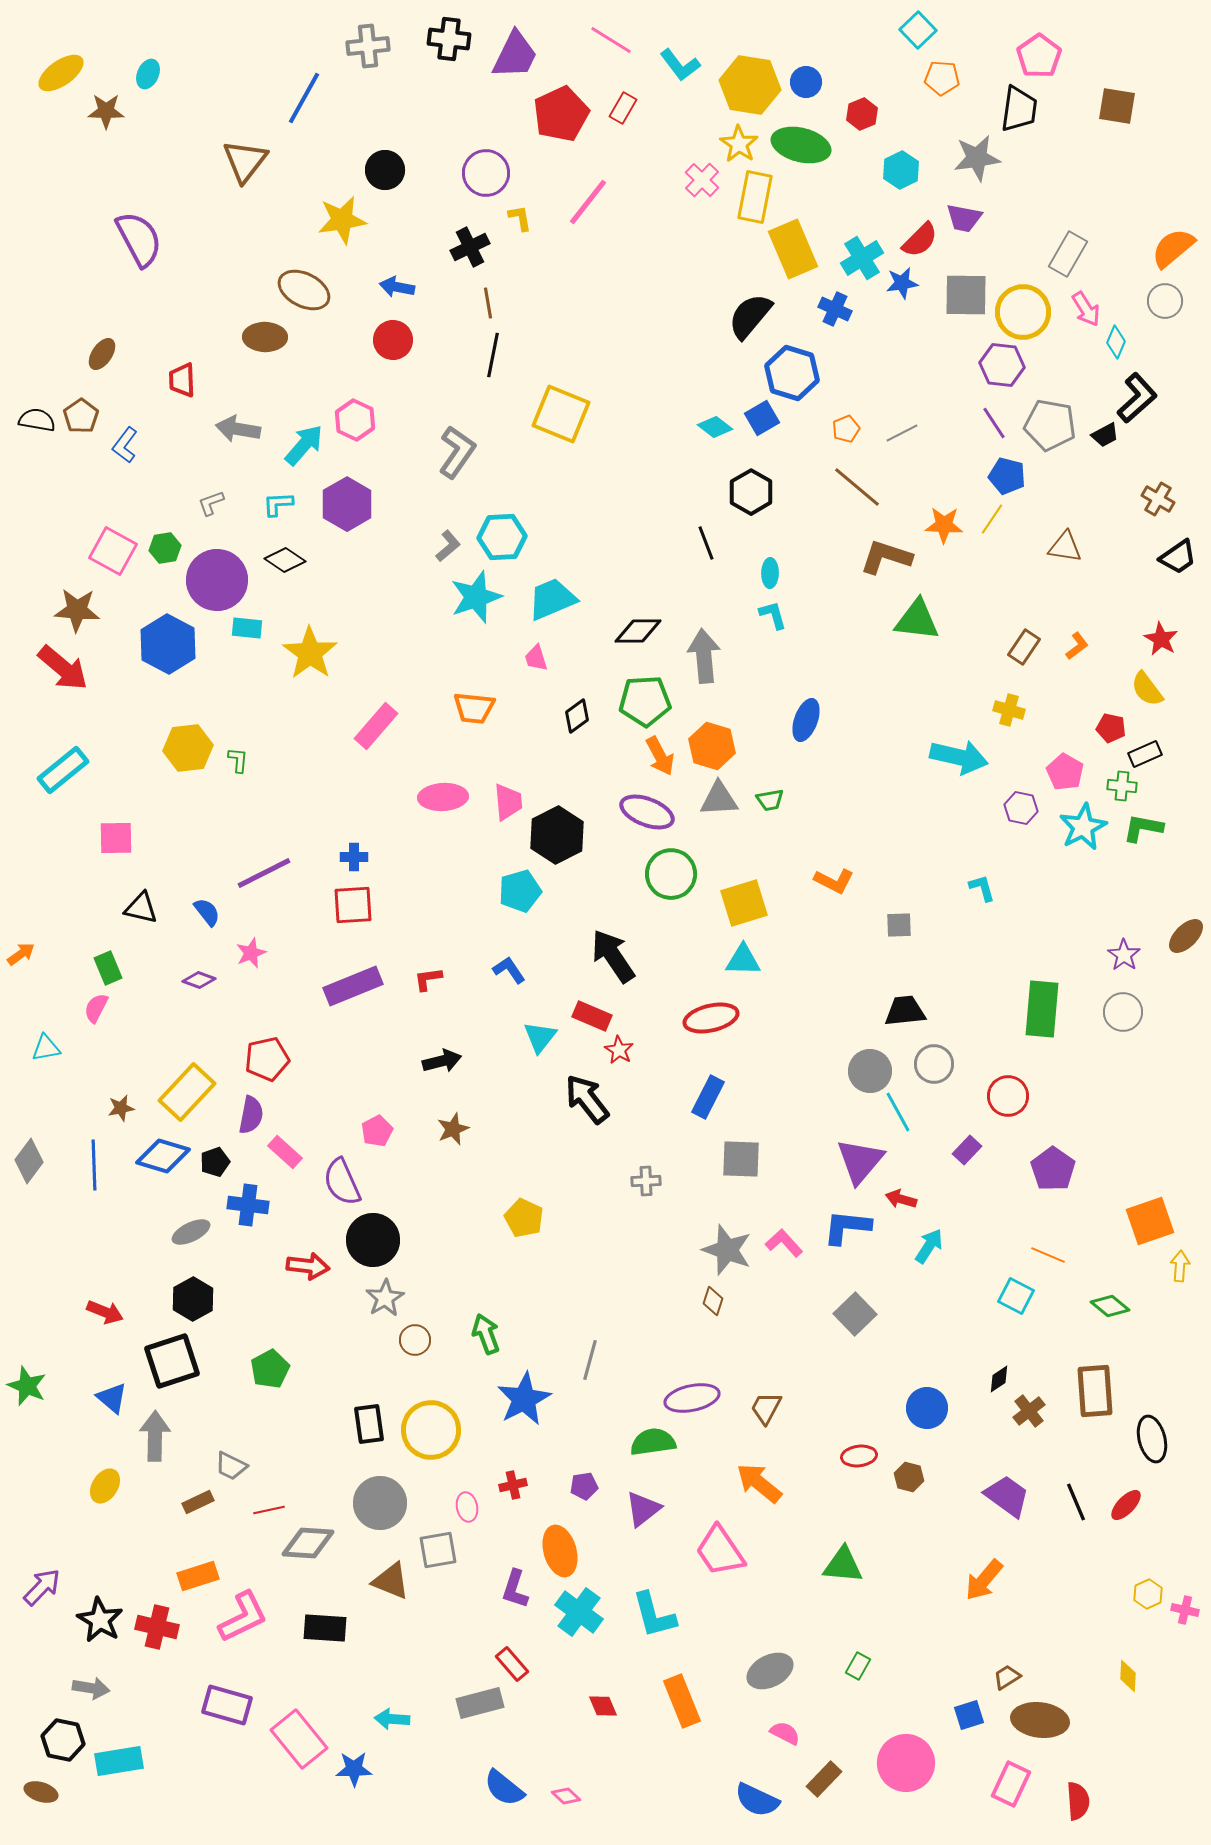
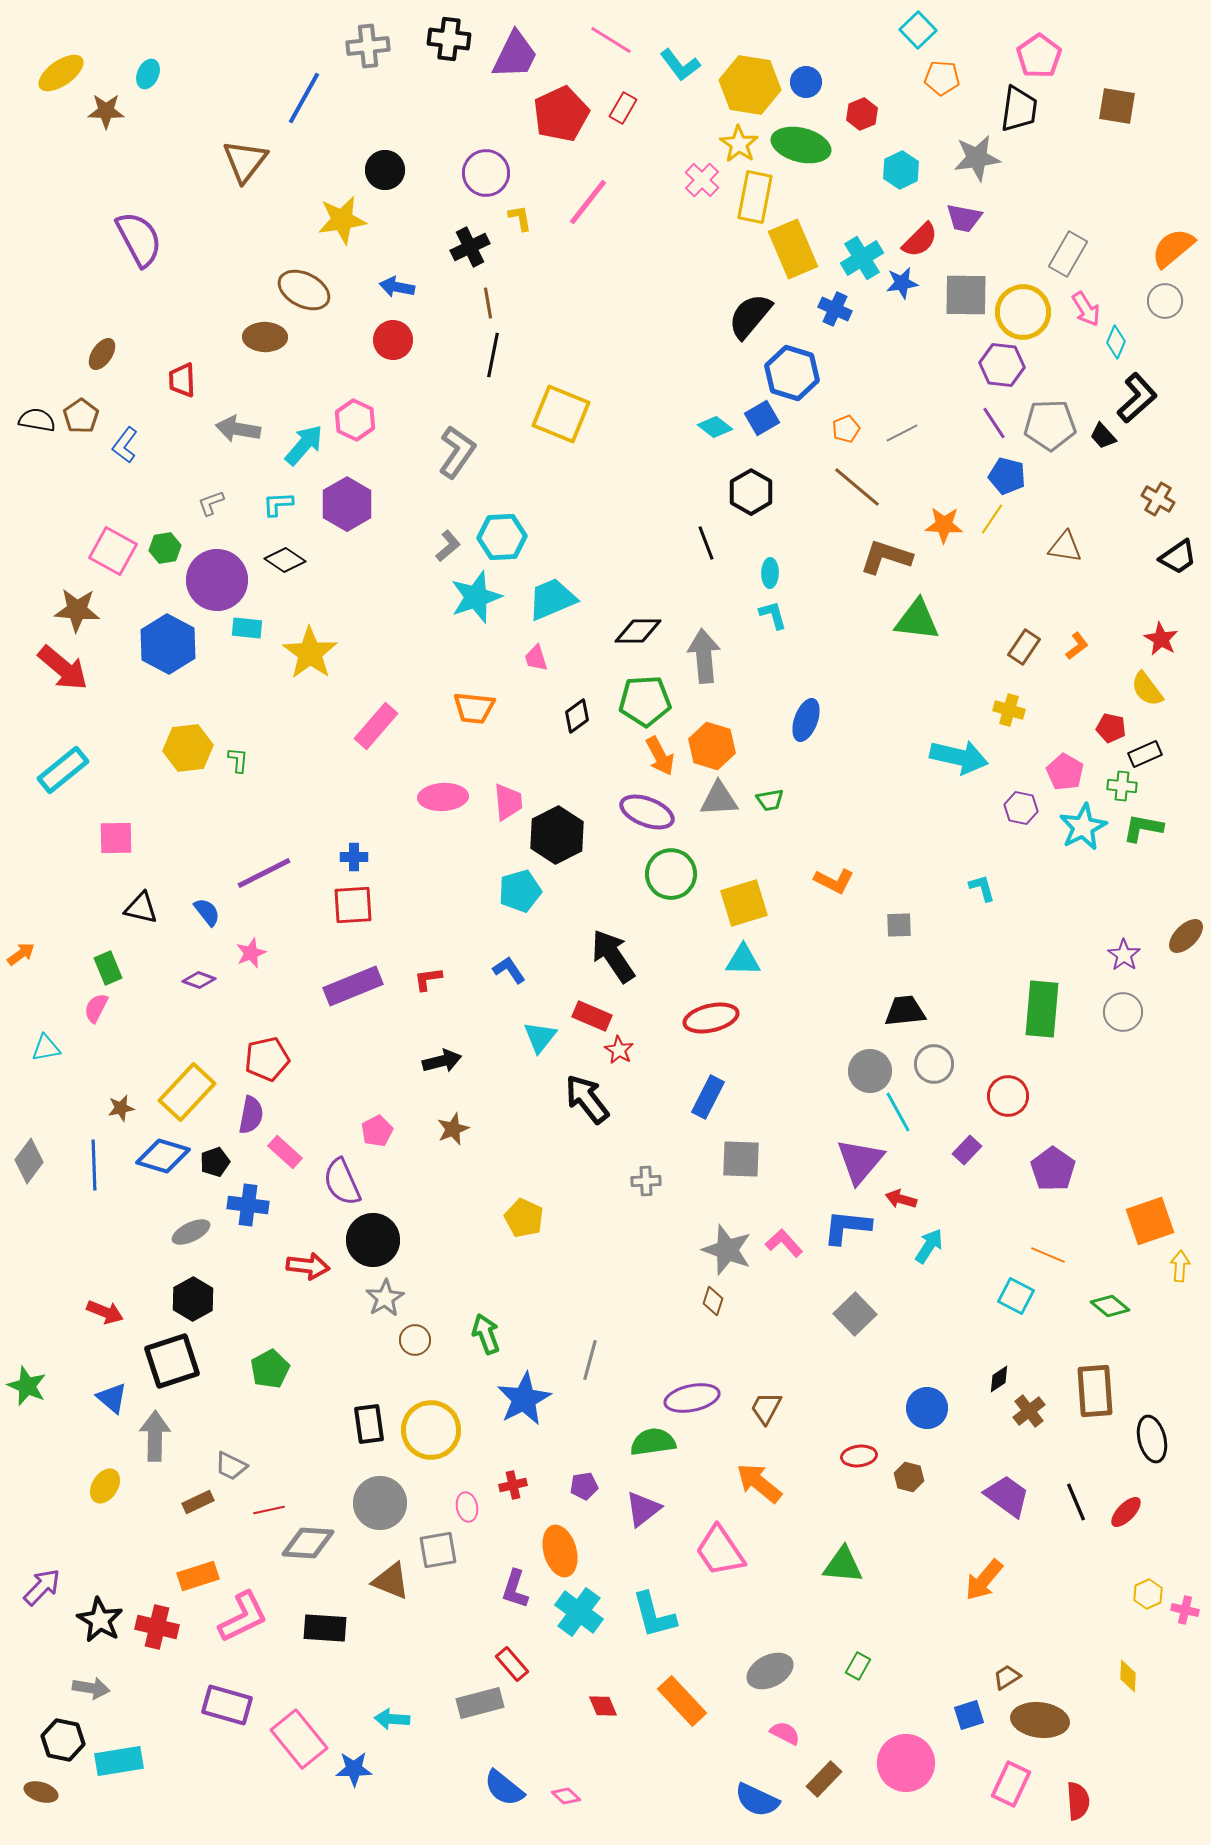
gray pentagon at (1050, 425): rotated 12 degrees counterclockwise
black trapezoid at (1105, 435): moved 2 px left, 1 px down; rotated 76 degrees clockwise
red ellipse at (1126, 1505): moved 7 px down
orange rectangle at (682, 1701): rotated 21 degrees counterclockwise
